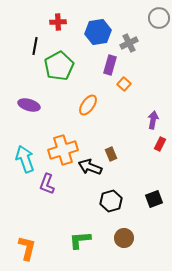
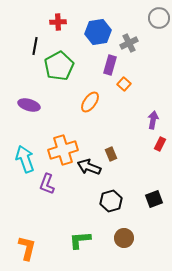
orange ellipse: moved 2 px right, 3 px up
black arrow: moved 1 px left
